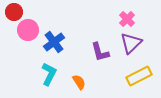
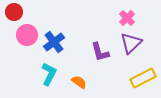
pink cross: moved 1 px up
pink circle: moved 1 px left, 5 px down
yellow rectangle: moved 4 px right, 2 px down
orange semicircle: rotated 21 degrees counterclockwise
